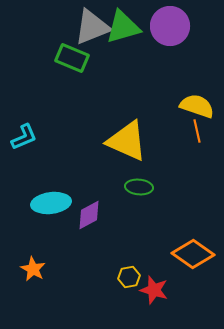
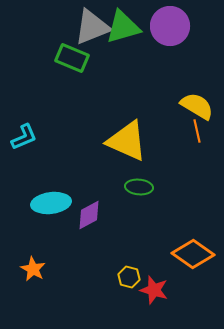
yellow semicircle: rotated 12 degrees clockwise
yellow hexagon: rotated 25 degrees clockwise
